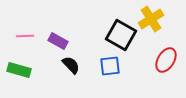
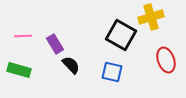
yellow cross: moved 2 px up; rotated 15 degrees clockwise
pink line: moved 2 px left
purple rectangle: moved 3 px left, 3 px down; rotated 30 degrees clockwise
red ellipse: rotated 50 degrees counterclockwise
blue square: moved 2 px right, 6 px down; rotated 20 degrees clockwise
